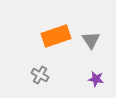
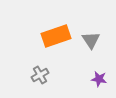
gray cross: rotated 30 degrees clockwise
purple star: moved 3 px right
